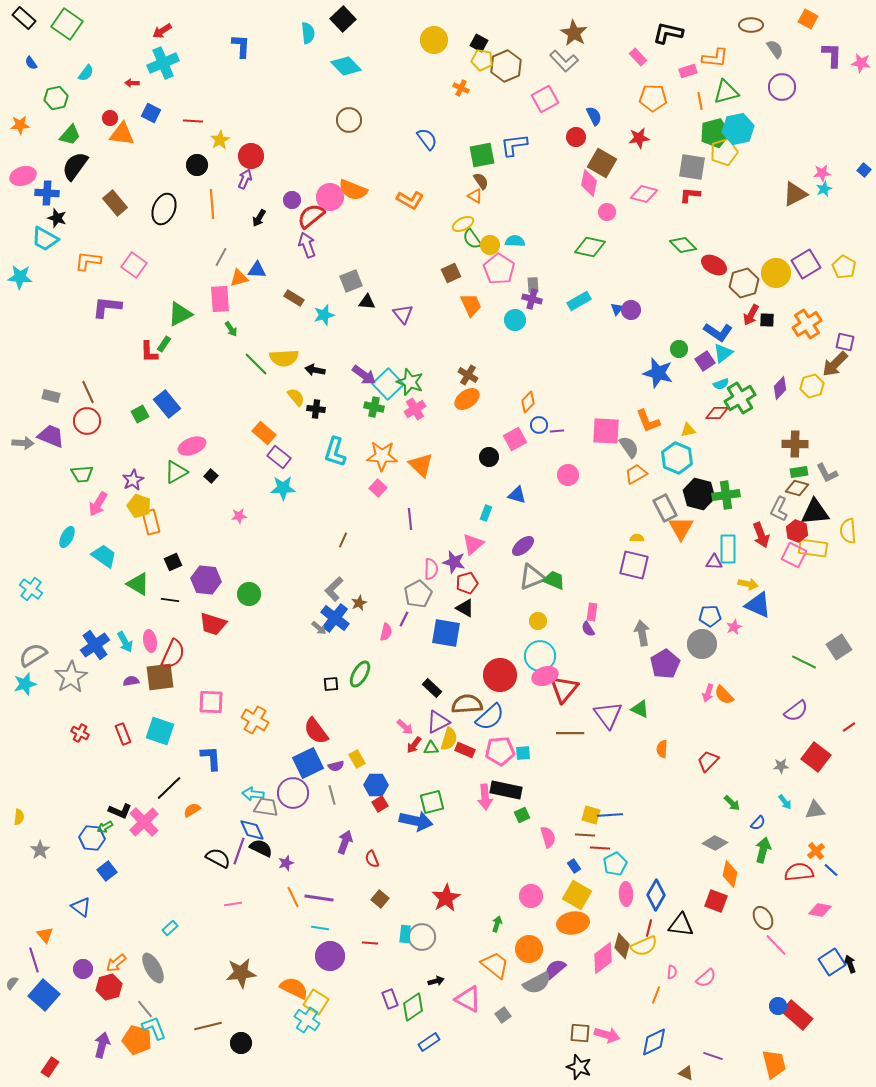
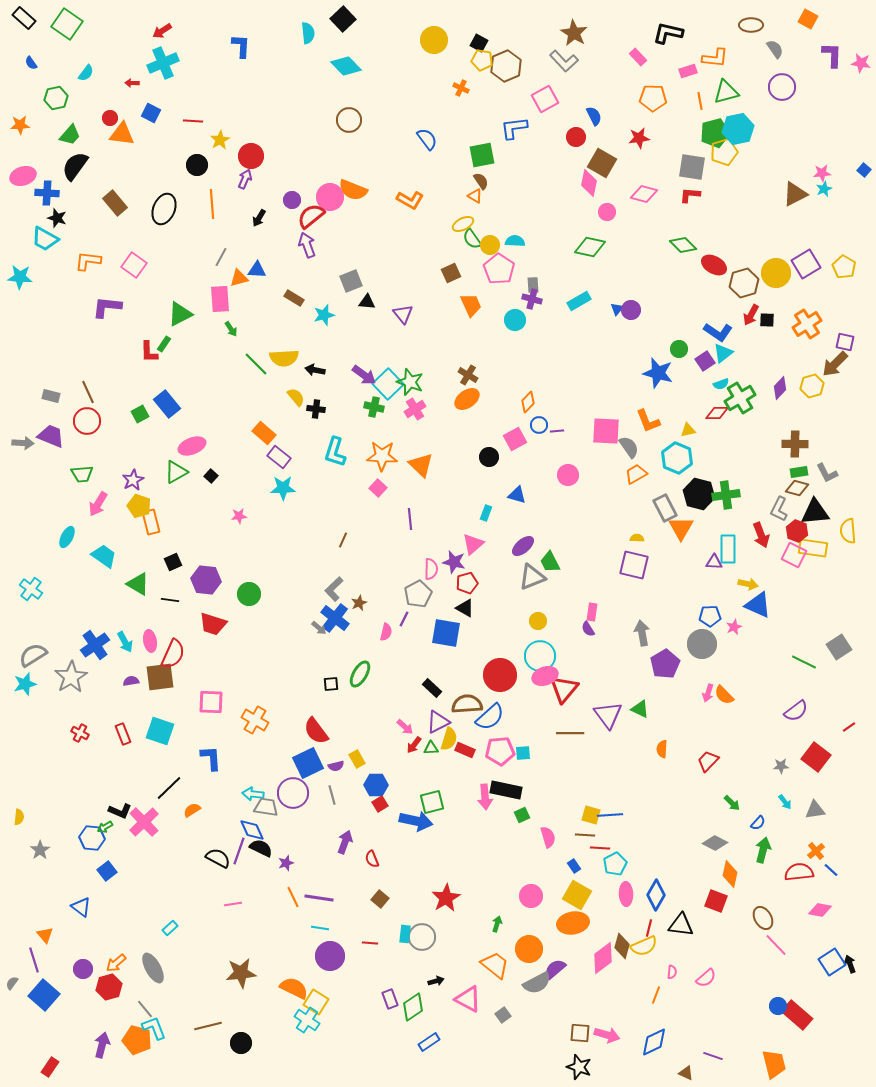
blue L-shape at (514, 145): moved 17 px up
green trapezoid at (554, 580): moved 4 px left, 18 px up; rotated 140 degrees counterclockwise
